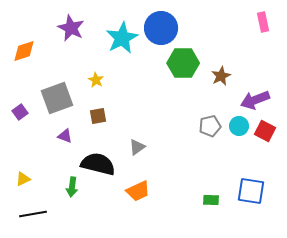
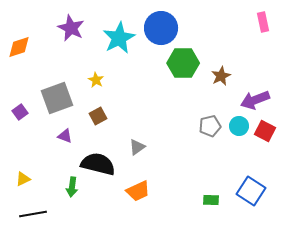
cyan star: moved 3 px left
orange diamond: moved 5 px left, 4 px up
brown square: rotated 18 degrees counterclockwise
blue square: rotated 24 degrees clockwise
